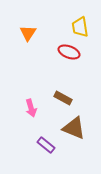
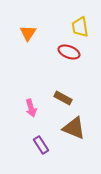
purple rectangle: moved 5 px left; rotated 18 degrees clockwise
